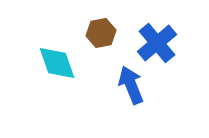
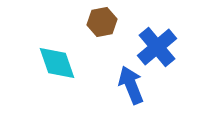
brown hexagon: moved 1 px right, 11 px up
blue cross: moved 4 px down
